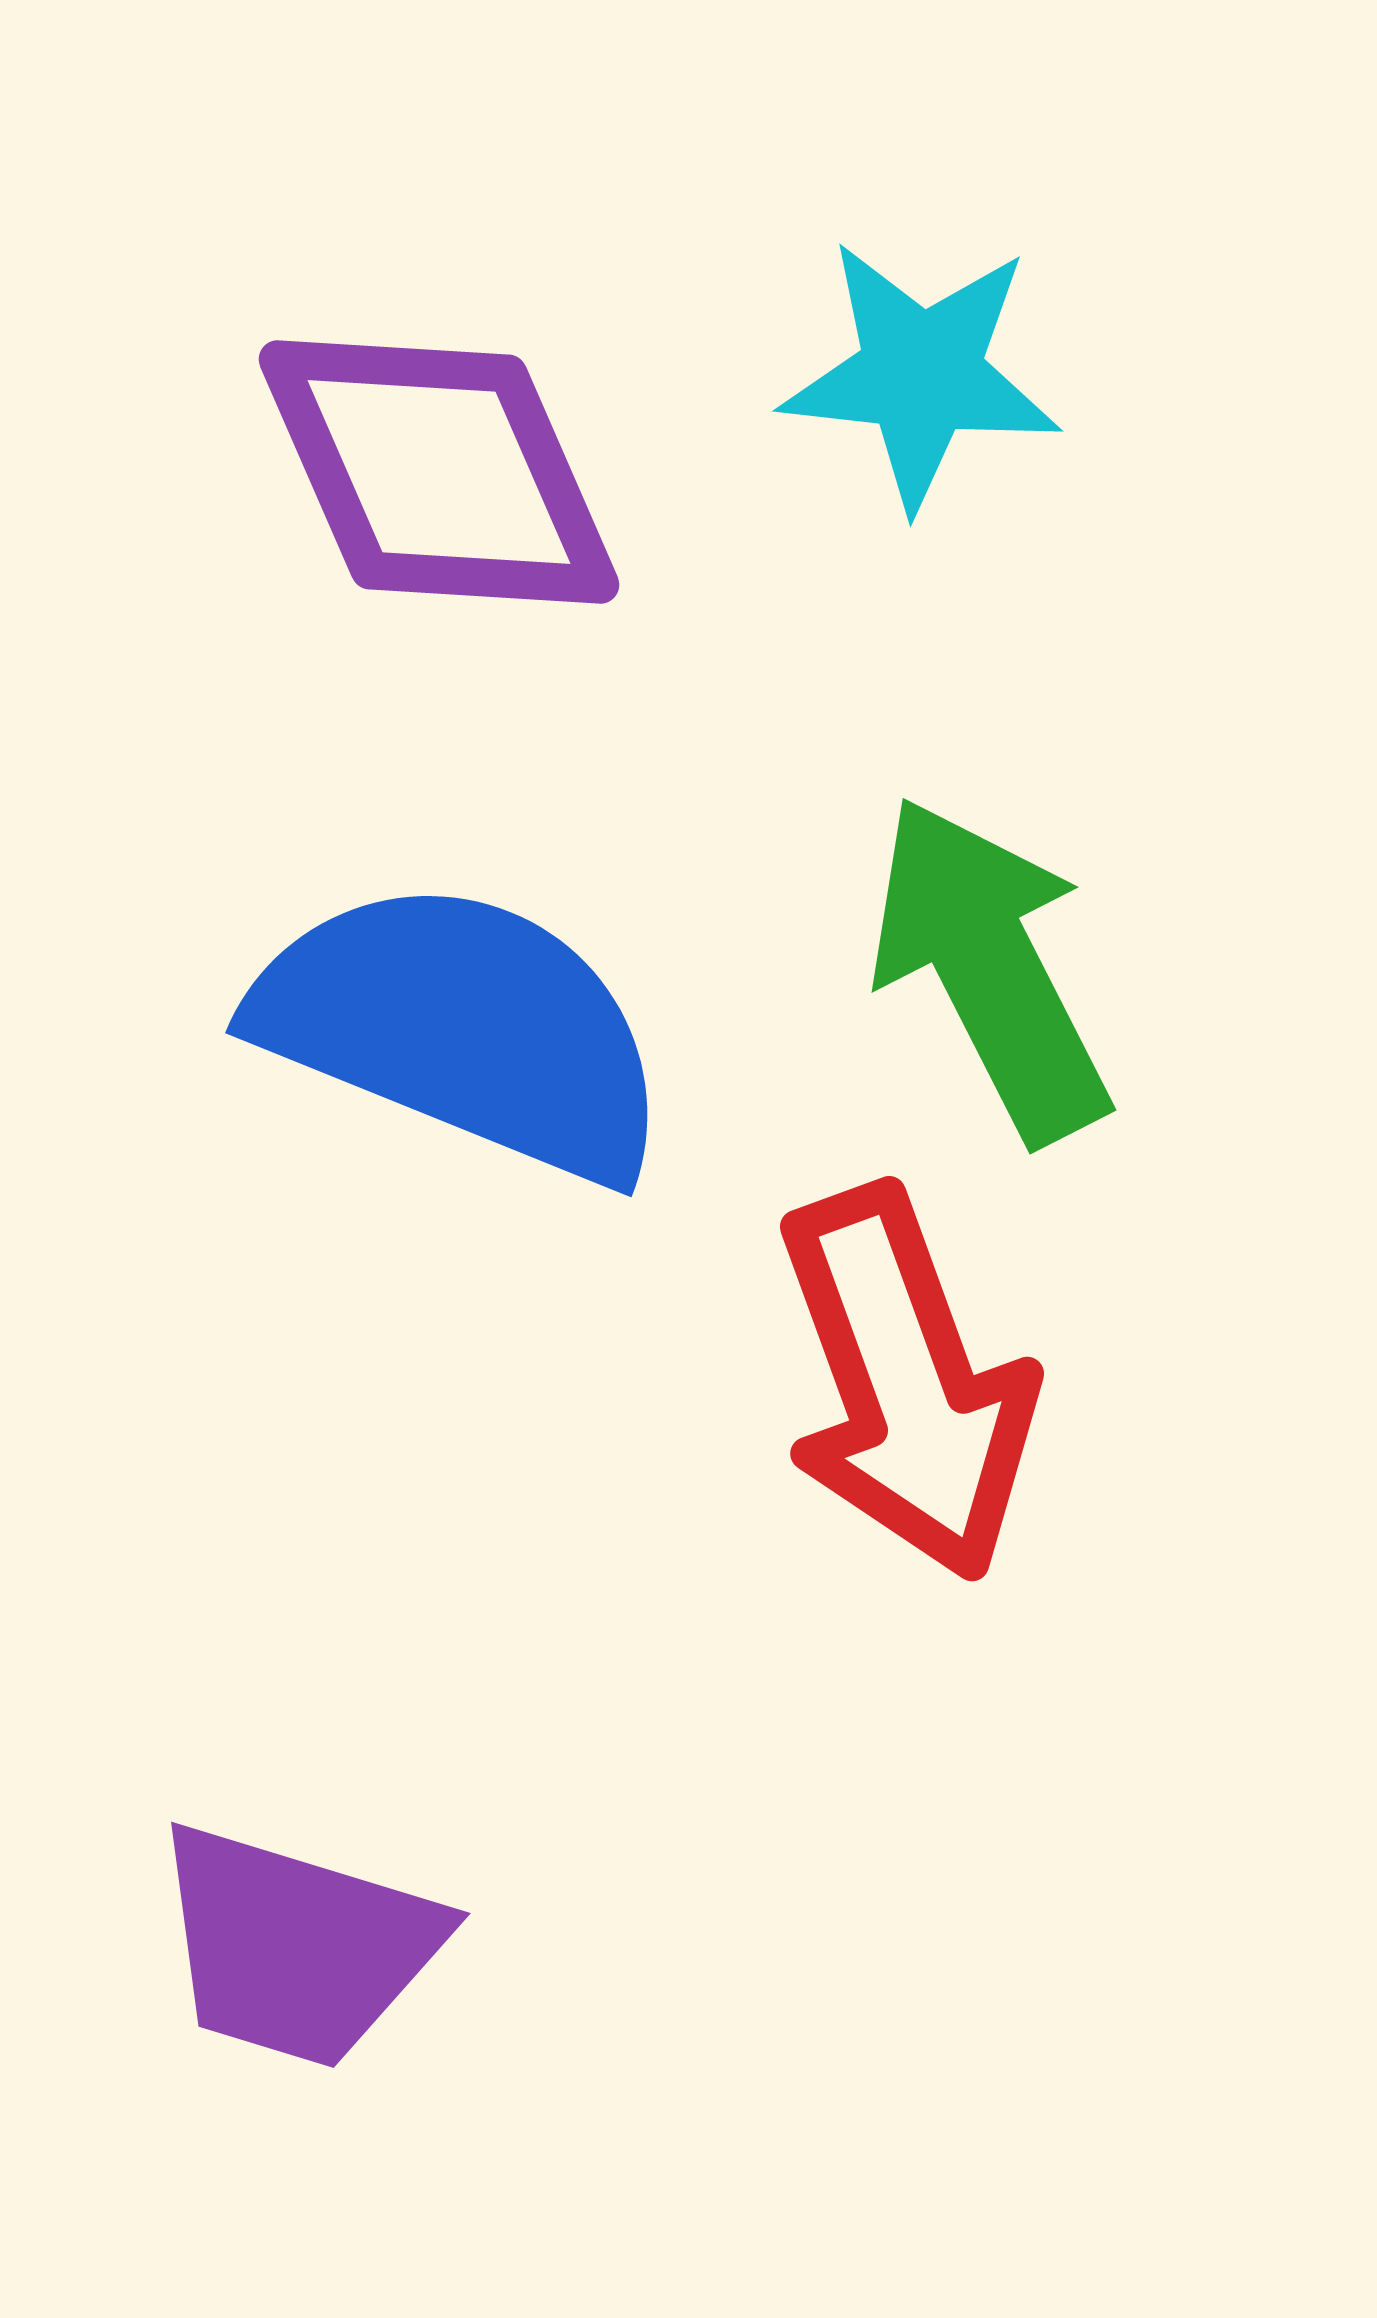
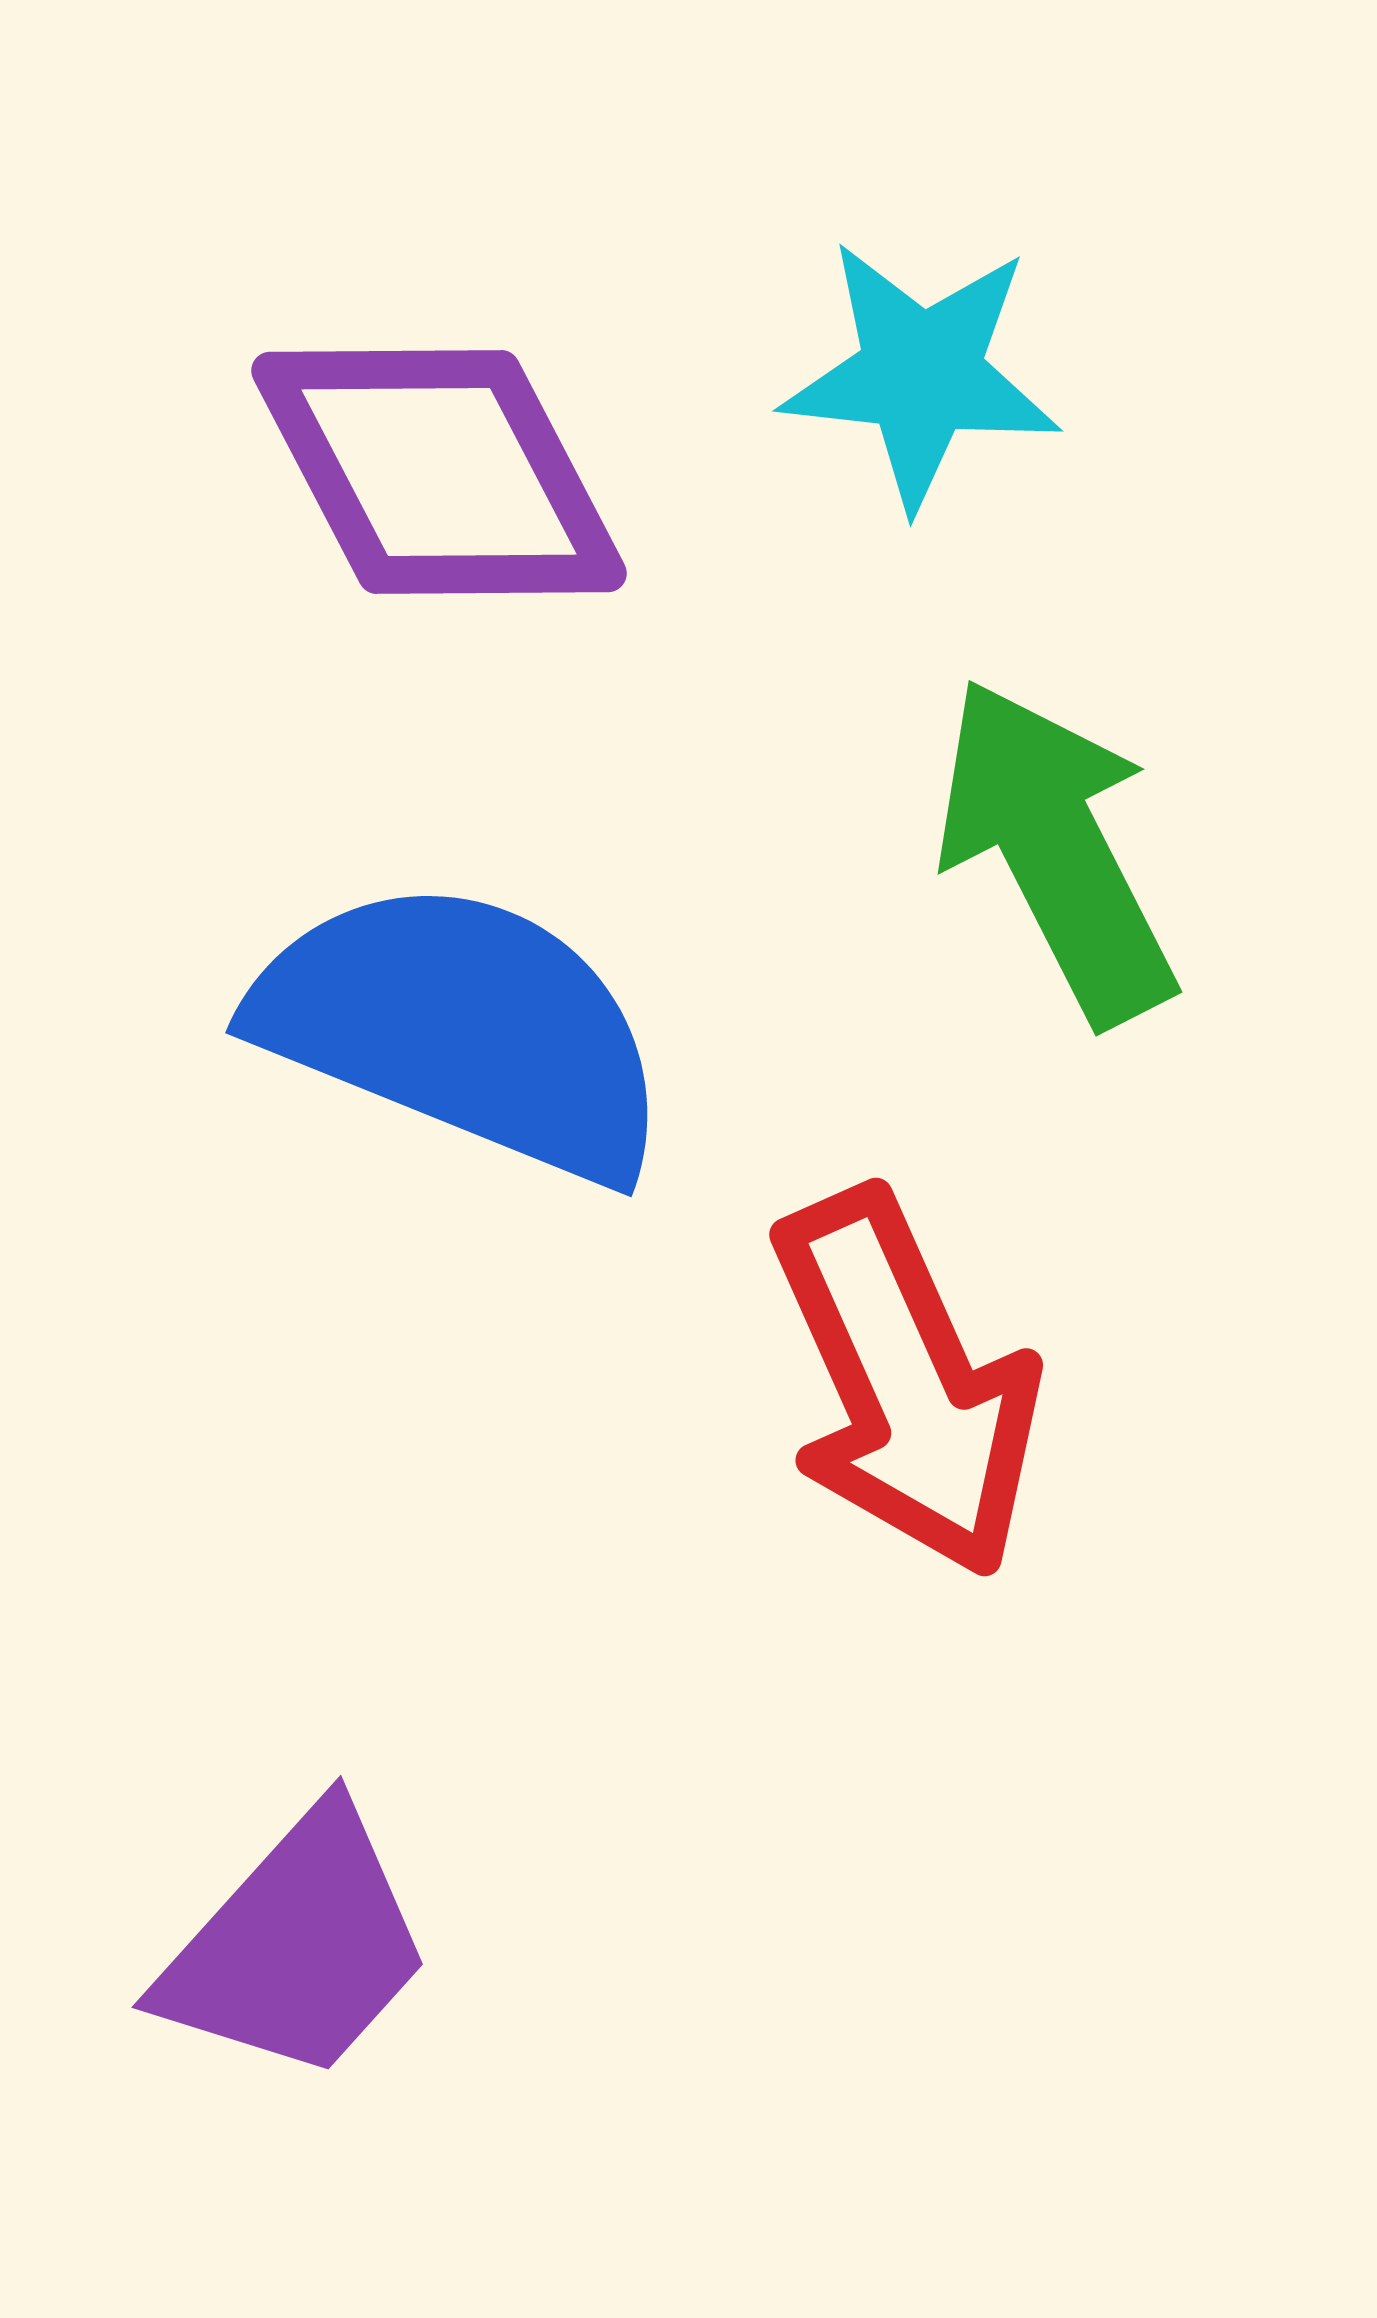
purple diamond: rotated 4 degrees counterclockwise
green arrow: moved 66 px right, 118 px up
red arrow: rotated 4 degrees counterclockwise
purple trapezoid: rotated 65 degrees counterclockwise
